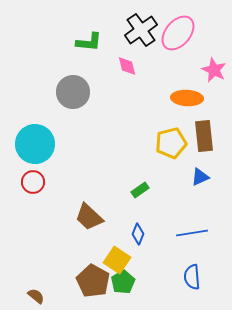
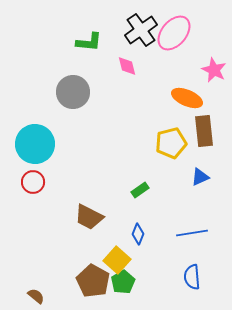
pink ellipse: moved 4 px left
orange ellipse: rotated 20 degrees clockwise
brown rectangle: moved 5 px up
brown trapezoid: rotated 16 degrees counterclockwise
yellow square: rotated 8 degrees clockwise
